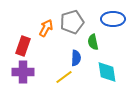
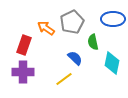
gray pentagon: rotated 10 degrees counterclockwise
orange arrow: rotated 84 degrees counterclockwise
red rectangle: moved 1 px right, 1 px up
blue semicircle: moved 1 px left; rotated 49 degrees counterclockwise
cyan diamond: moved 5 px right, 9 px up; rotated 20 degrees clockwise
yellow line: moved 2 px down
